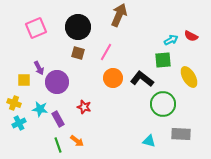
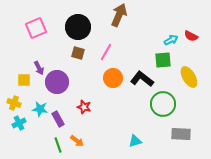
cyan triangle: moved 14 px left; rotated 32 degrees counterclockwise
